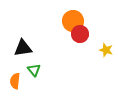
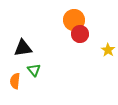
orange circle: moved 1 px right, 1 px up
yellow star: moved 2 px right; rotated 16 degrees clockwise
